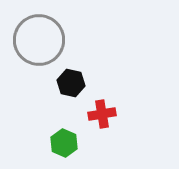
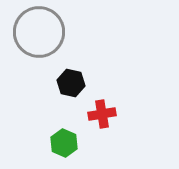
gray circle: moved 8 px up
